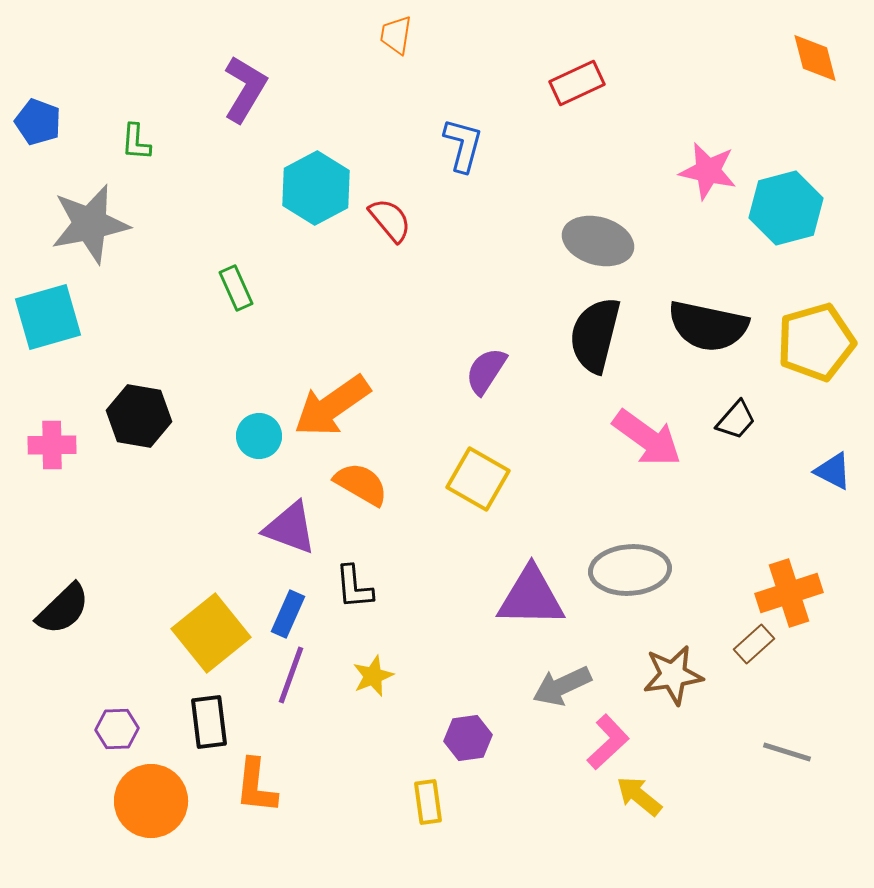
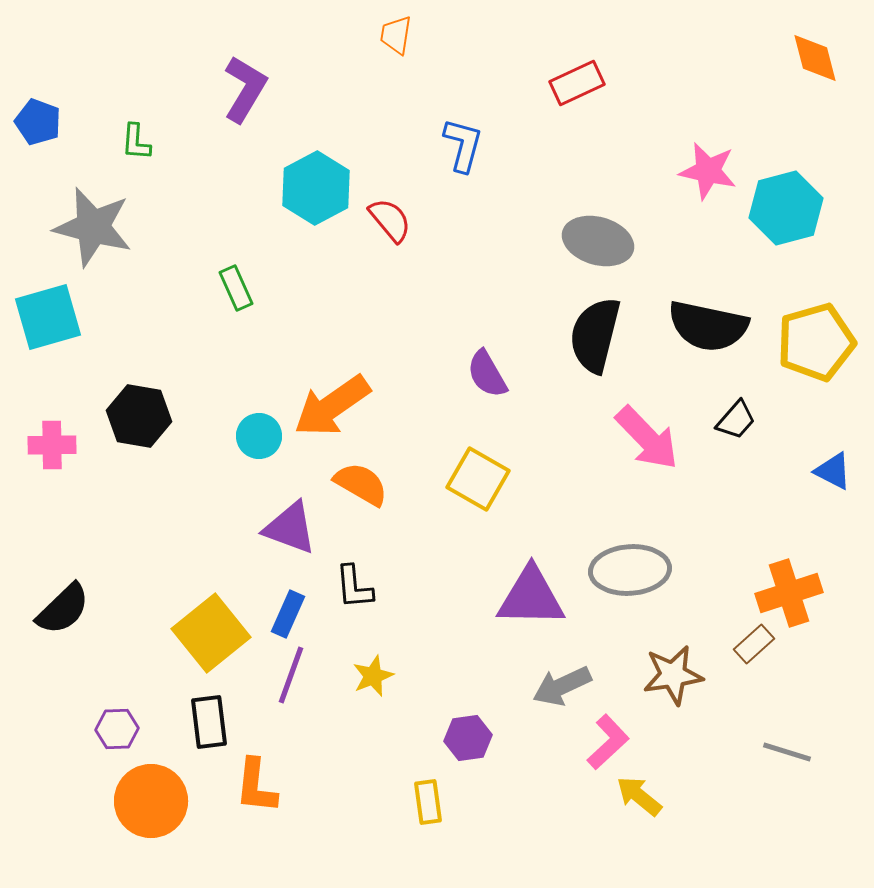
gray star at (90, 224): moved 3 px right, 3 px down; rotated 26 degrees clockwise
purple semicircle at (486, 371): moved 1 px right, 3 px down; rotated 63 degrees counterclockwise
pink arrow at (647, 438): rotated 10 degrees clockwise
